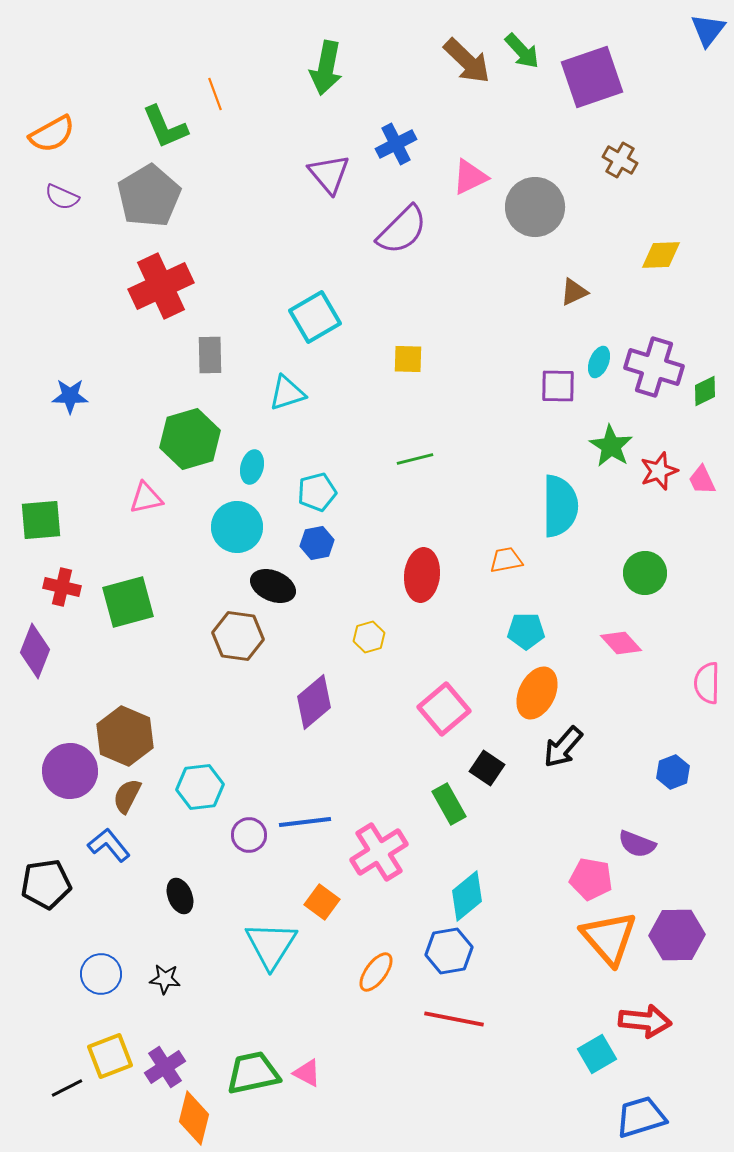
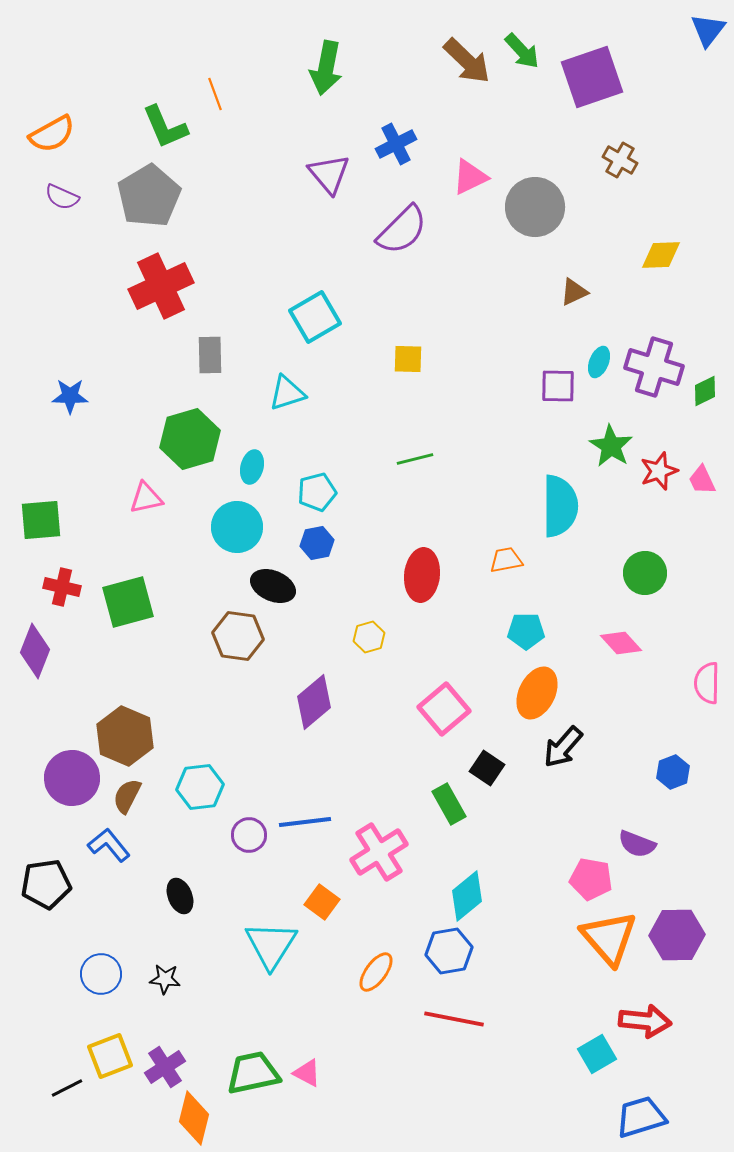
purple circle at (70, 771): moved 2 px right, 7 px down
